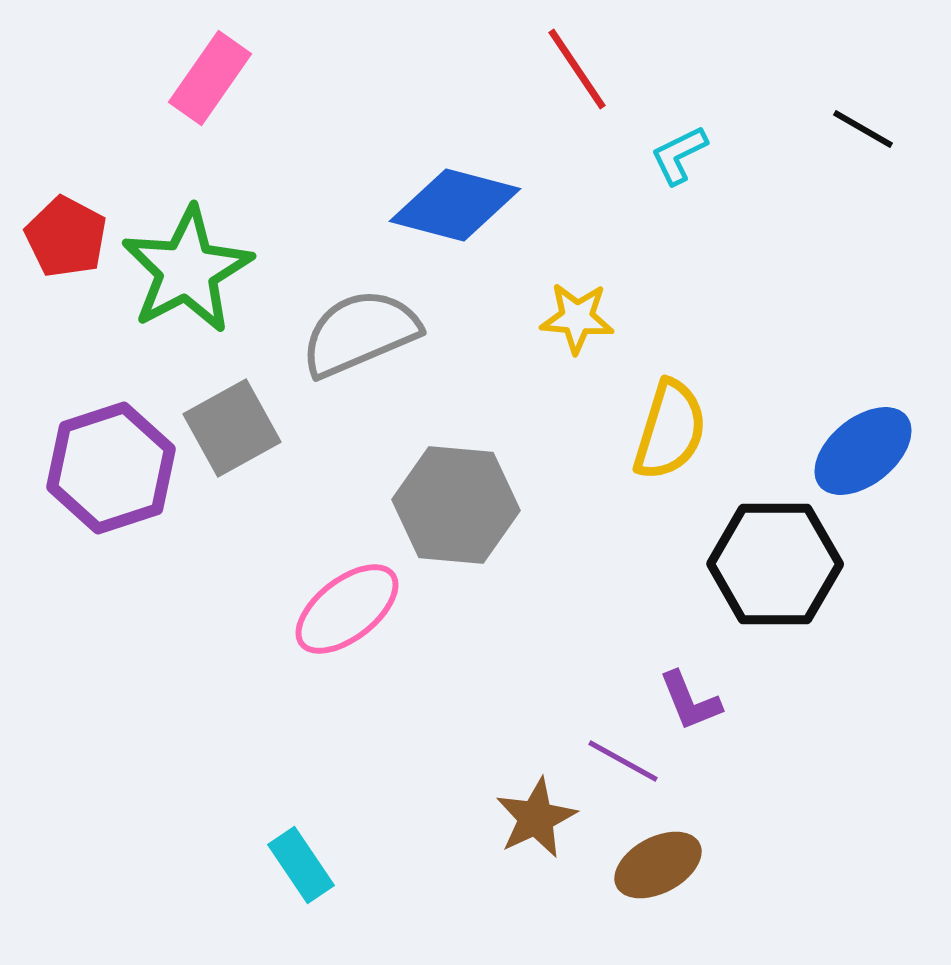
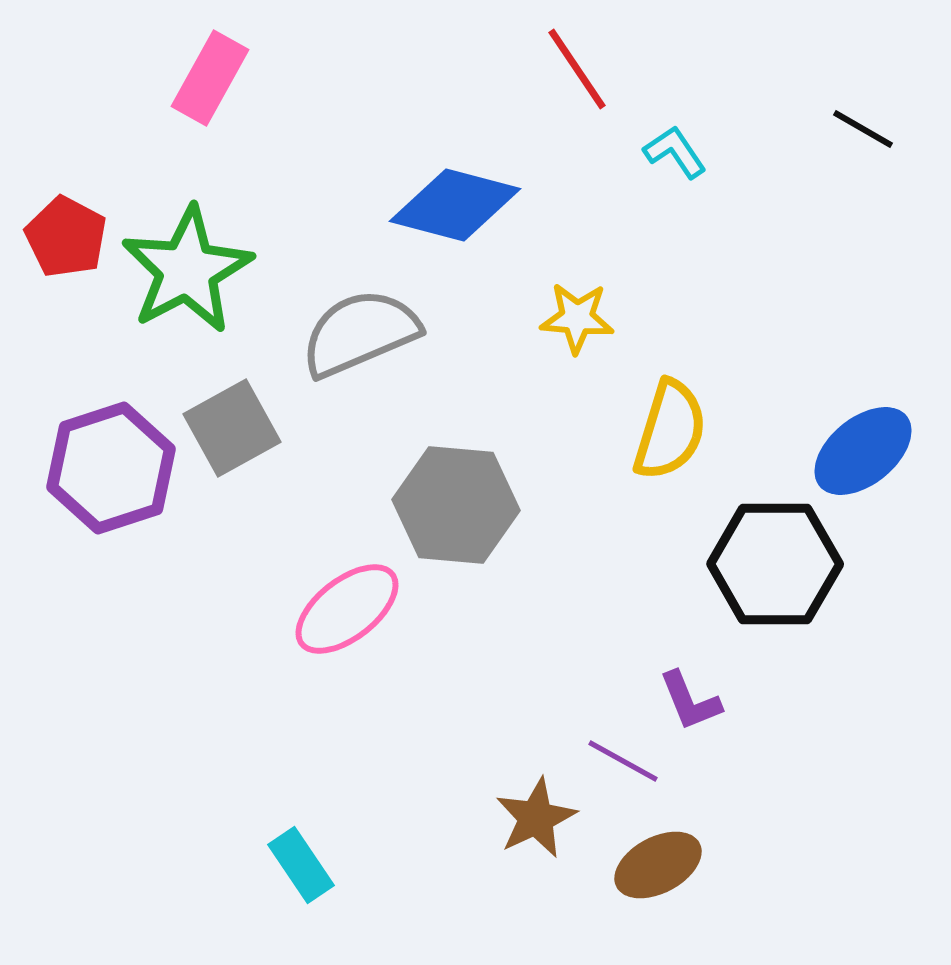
pink rectangle: rotated 6 degrees counterclockwise
cyan L-shape: moved 4 px left, 3 px up; rotated 82 degrees clockwise
